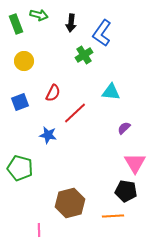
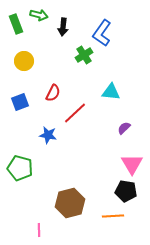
black arrow: moved 8 px left, 4 px down
pink triangle: moved 3 px left, 1 px down
